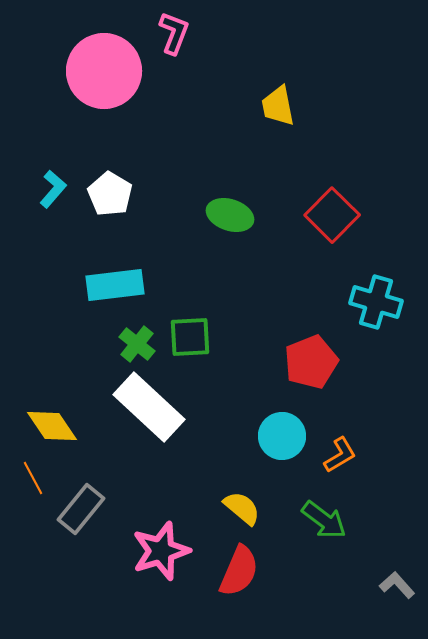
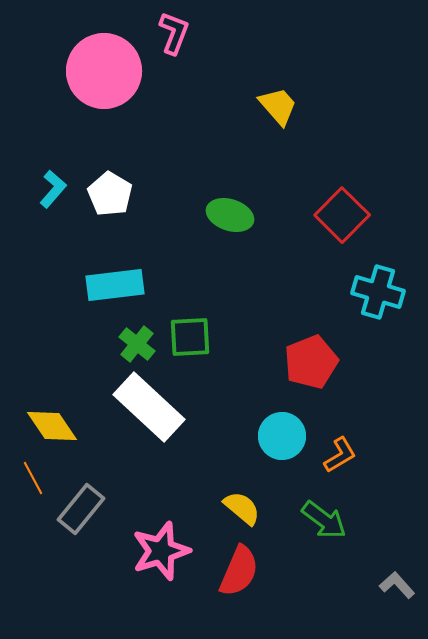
yellow trapezoid: rotated 150 degrees clockwise
red square: moved 10 px right
cyan cross: moved 2 px right, 10 px up
